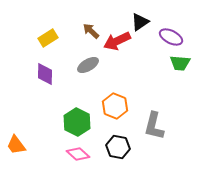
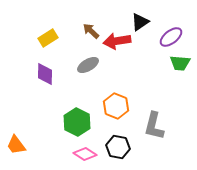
purple ellipse: rotated 65 degrees counterclockwise
red arrow: rotated 16 degrees clockwise
orange hexagon: moved 1 px right
pink diamond: moved 7 px right; rotated 10 degrees counterclockwise
